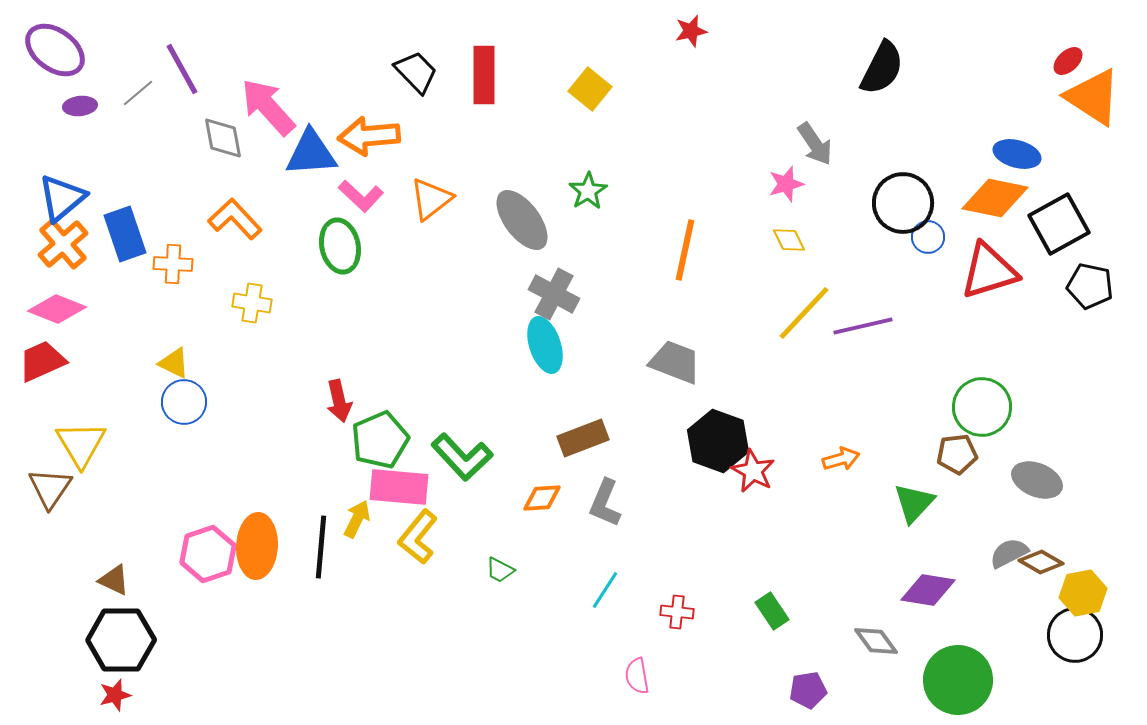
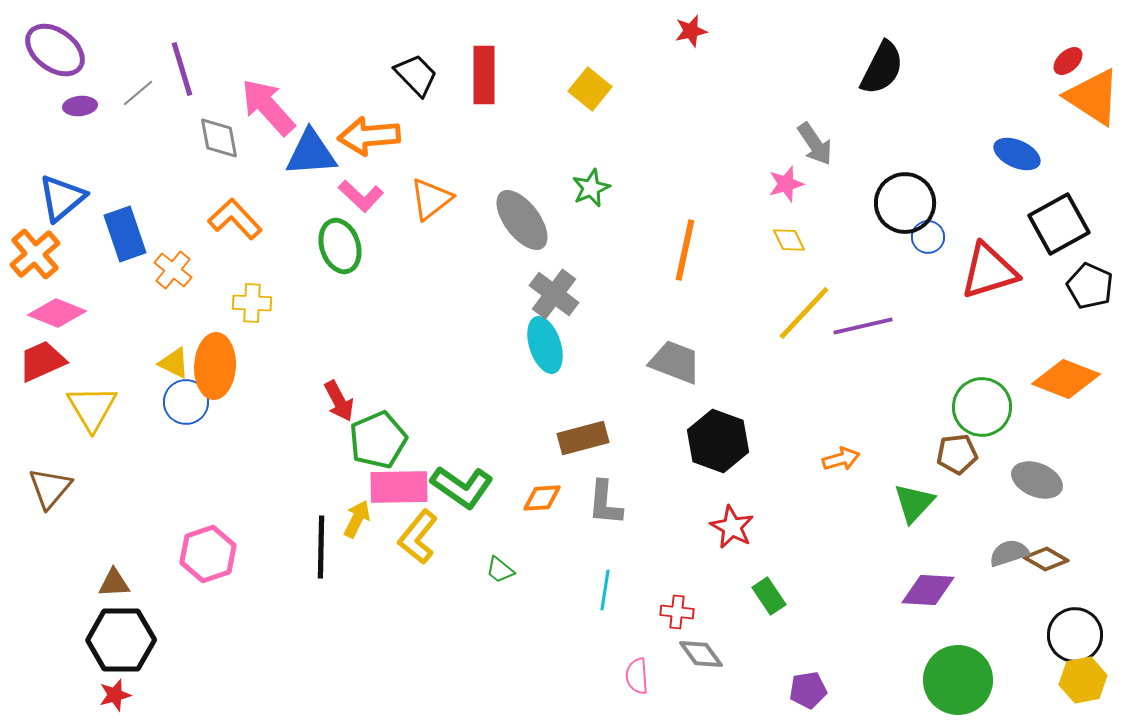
purple line at (182, 69): rotated 12 degrees clockwise
black trapezoid at (416, 72): moved 3 px down
gray diamond at (223, 138): moved 4 px left
blue ellipse at (1017, 154): rotated 9 degrees clockwise
green star at (588, 191): moved 3 px right, 3 px up; rotated 9 degrees clockwise
orange diamond at (995, 198): moved 71 px right, 181 px down; rotated 10 degrees clockwise
black circle at (903, 203): moved 2 px right
orange cross at (63, 244): moved 28 px left, 10 px down
green ellipse at (340, 246): rotated 6 degrees counterclockwise
orange cross at (173, 264): moved 6 px down; rotated 36 degrees clockwise
black pentagon at (1090, 286): rotated 12 degrees clockwise
gray cross at (554, 294): rotated 9 degrees clockwise
yellow cross at (252, 303): rotated 6 degrees counterclockwise
pink diamond at (57, 309): moved 4 px down
red arrow at (339, 401): rotated 15 degrees counterclockwise
blue circle at (184, 402): moved 2 px right
brown rectangle at (583, 438): rotated 6 degrees clockwise
green pentagon at (380, 440): moved 2 px left
yellow triangle at (81, 444): moved 11 px right, 36 px up
green L-shape at (462, 457): moved 30 px down; rotated 12 degrees counterclockwise
red star at (753, 471): moved 21 px left, 56 px down
pink rectangle at (399, 487): rotated 6 degrees counterclockwise
brown triangle at (50, 488): rotated 6 degrees clockwise
gray L-shape at (605, 503): rotated 18 degrees counterclockwise
orange ellipse at (257, 546): moved 42 px left, 180 px up
black line at (321, 547): rotated 4 degrees counterclockwise
gray semicircle at (1009, 553): rotated 9 degrees clockwise
brown diamond at (1041, 562): moved 5 px right, 3 px up
green trapezoid at (500, 570): rotated 12 degrees clockwise
brown triangle at (114, 580): moved 3 px down; rotated 28 degrees counterclockwise
cyan line at (605, 590): rotated 24 degrees counterclockwise
purple diamond at (928, 590): rotated 6 degrees counterclockwise
yellow hexagon at (1083, 593): moved 87 px down
green rectangle at (772, 611): moved 3 px left, 15 px up
gray diamond at (876, 641): moved 175 px left, 13 px down
pink semicircle at (637, 676): rotated 6 degrees clockwise
